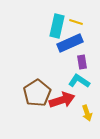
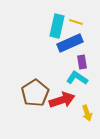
cyan L-shape: moved 2 px left, 3 px up
brown pentagon: moved 2 px left
